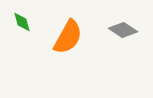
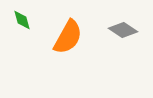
green diamond: moved 2 px up
